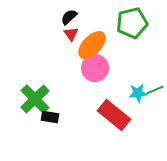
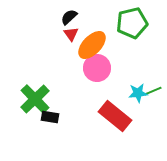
pink circle: moved 2 px right
green line: moved 2 px left, 1 px down
red rectangle: moved 1 px right, 1 px down
